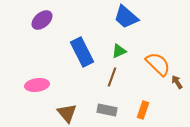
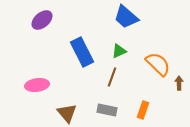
brown arrow: moved 2 px right, 1 px down; rotated 32 degrees clockwise
